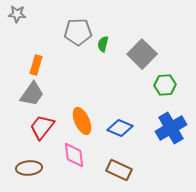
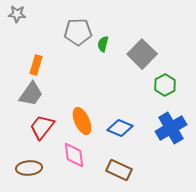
green hexagon: rotated 25 degrees counterclockwise
gray trapezoid: moved 1 px left
